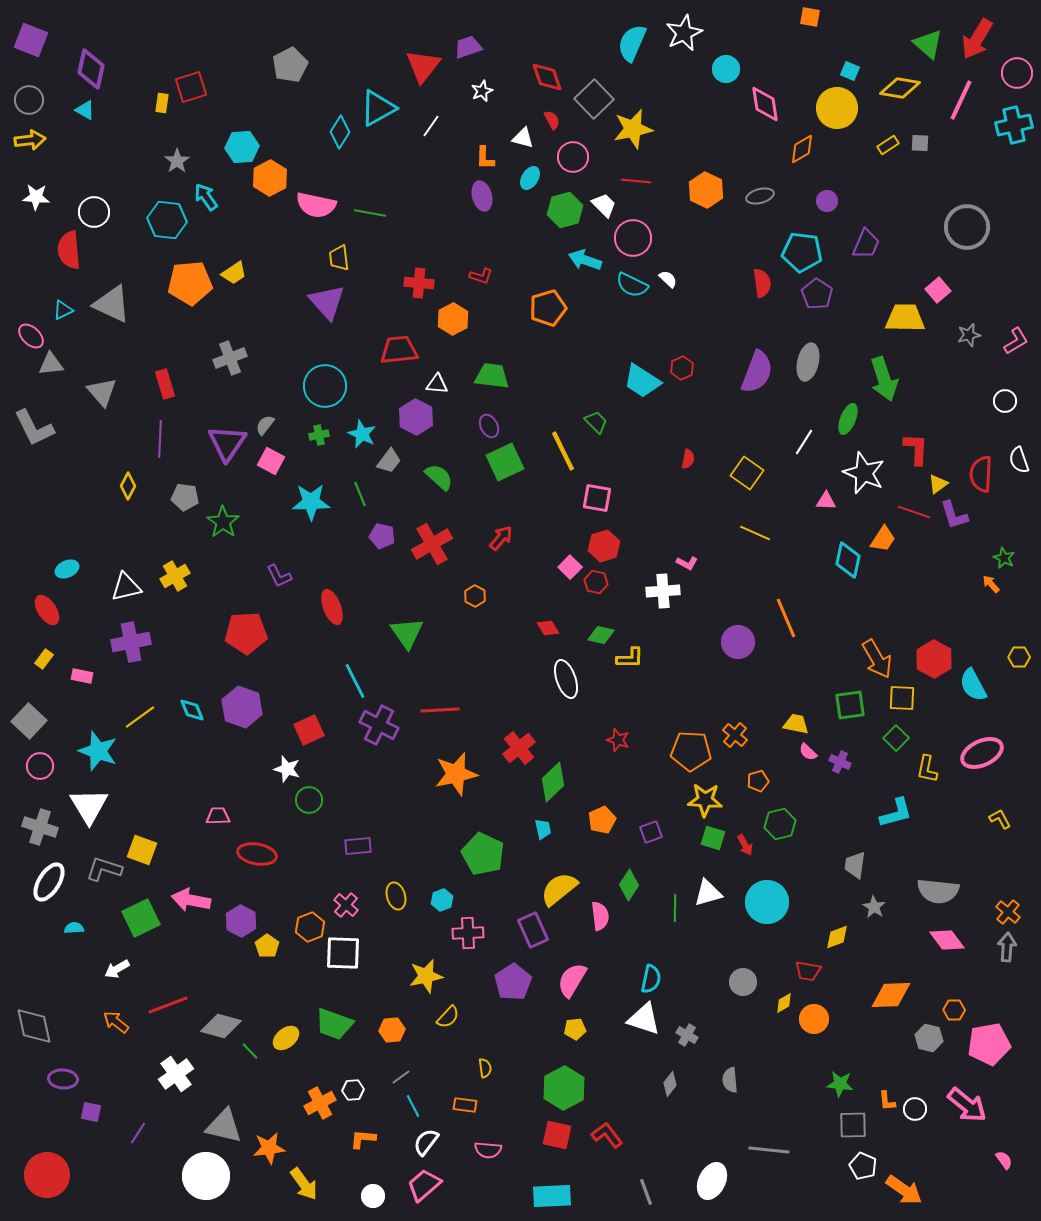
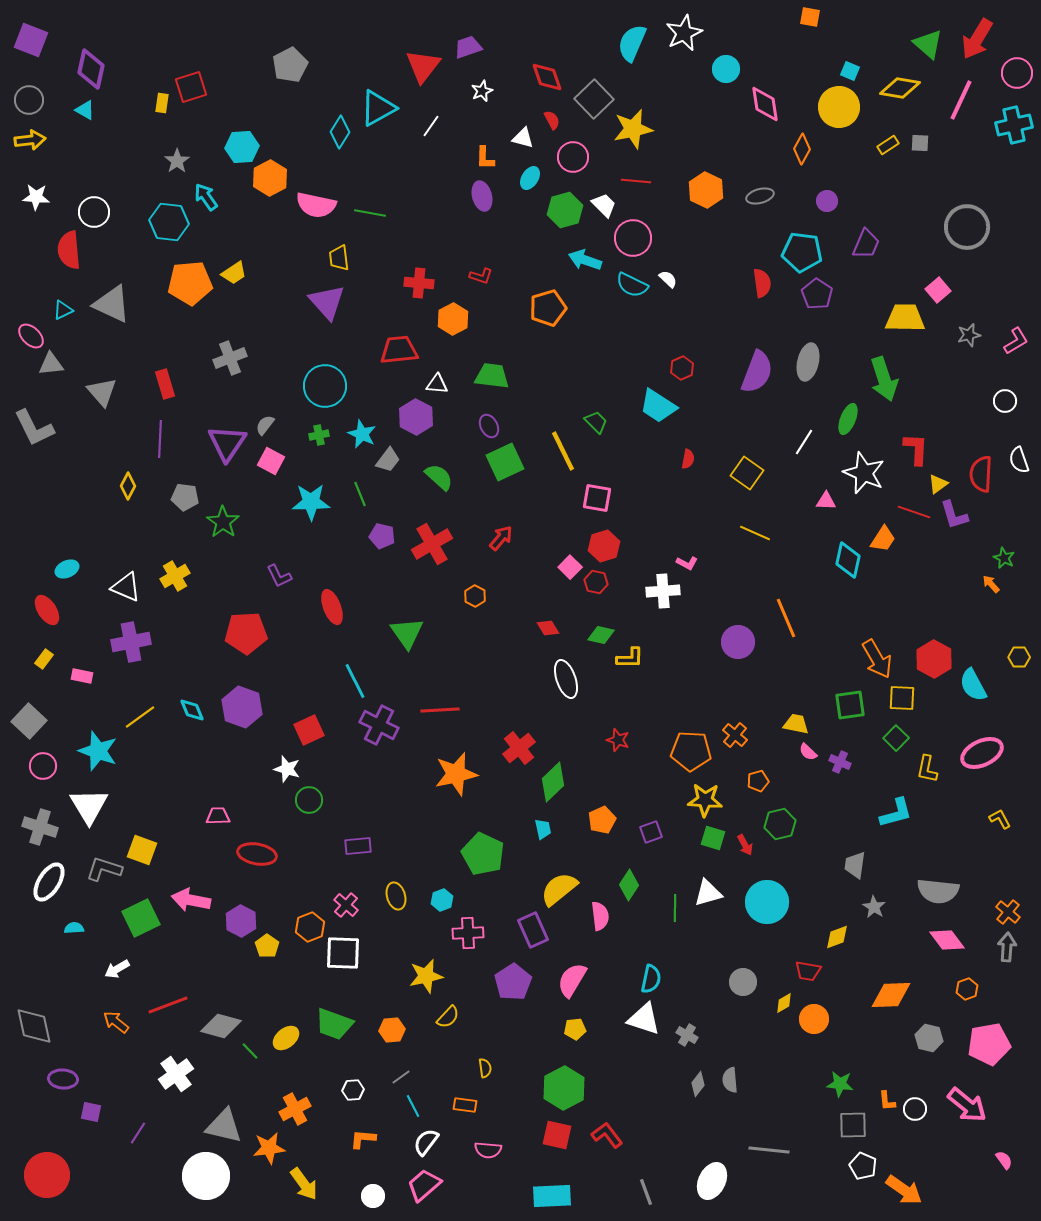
yellow circle at (837, 108): moved 2 px right, 1 px up
orange diamond at (802, 149): rotated 32 degrees counterclockwise
cyan hexagon at (167, 220): moved 2 px right, 2 px down
cyan trapezoid at (642, 381): moved 16 px right, 25 px down
gray trapezoid at (389, 461): moved 1 px left, 1 px up
white triangle at (126, 587): rotated 36 degrees clockwise
pink circle at (40, 766): moved 3 px right
orange hexagon at (954, 1010): moved 13 px right, 21 px up; rotated 20 degrees counterclockwise
gray diamond at (670, 1084): moved 28 px right
orange cross at (320, 1103): moved 25 px left, 6 px down
